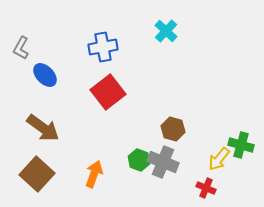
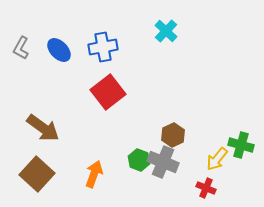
blue ellipse: moved 14 px right, 25 px up
brown hexagon: moved 6 px down; rotated 20 degrees clockwise
yellow arrow: moved 2 px left
